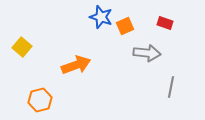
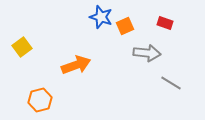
yellow square: rotated 12 degrees clockwise
gray line: moved 4 px up; rotated 70 degrees counterclockwise
